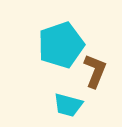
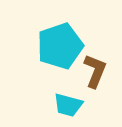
cyan pentagon: moved 1 px left, 1 px down
